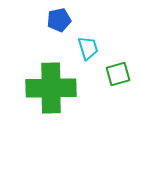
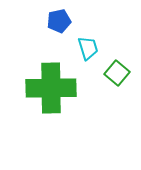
blue pentagon: moved 1 px down
green square: moved 1 px left, 1 px up; rotated 35 degrees counterclockwise
